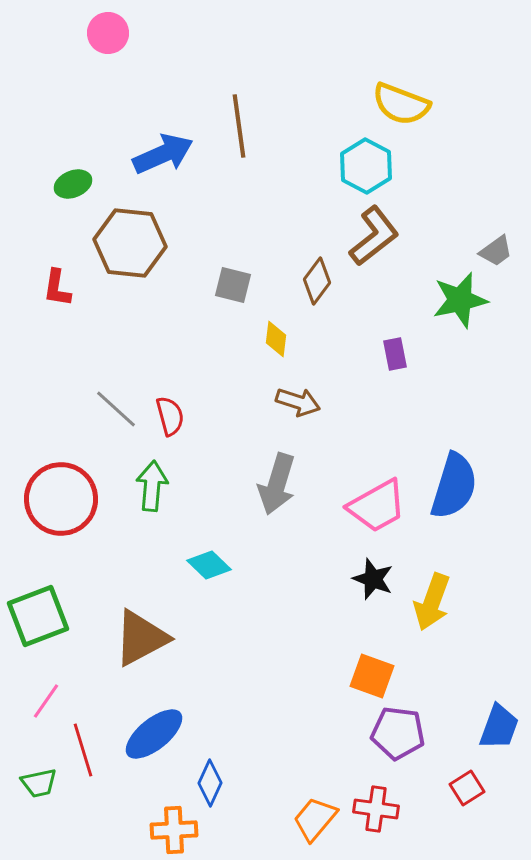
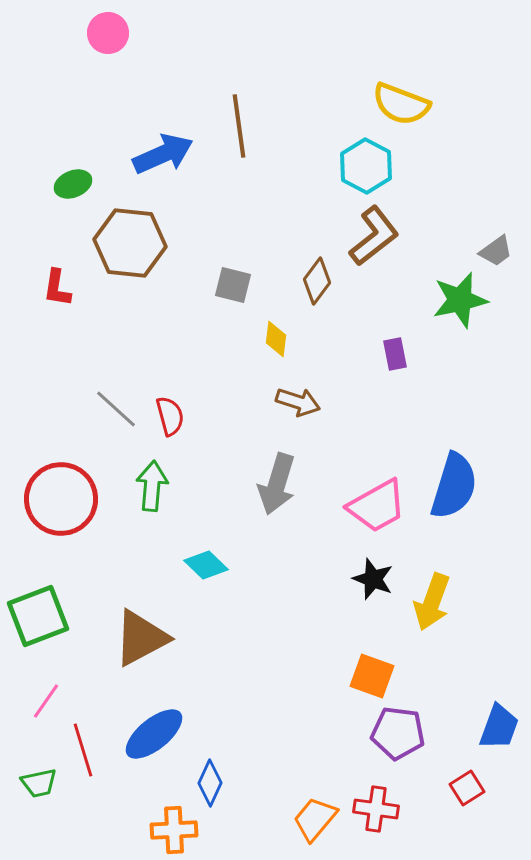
cyan diamond: moved 3 px left
